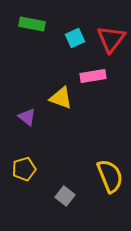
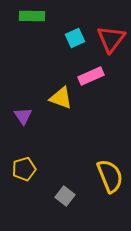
green rectangle: moved 8 px up; rotated 10 degrees counterclockwise
pink rectangle: moved 2 px left; rotated 15 degrees counterclockwise
purple triangle: moved 4 px left, 1 px up; rotated 18 degrees clockwise
